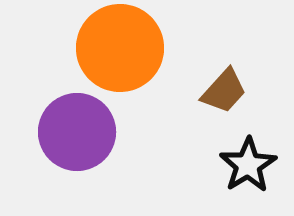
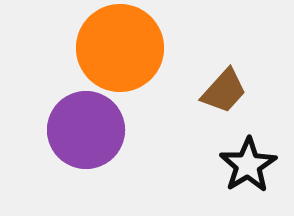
purple circle: moved 9 px right, 2 px up
